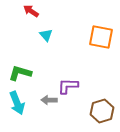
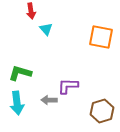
red arrow: rotated 133 degrees counterclockwise
cyan triangle: moved 6 px up
cyan arrow: rotated 15 degrees clockwise
